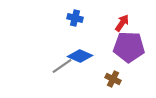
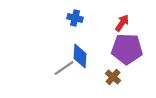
purple pentagon: moved 2 px left, 2 px down
blue diamond: rotated 70 degrees clockwise
gray line: moved 2 px right, 2 px down
brown cross: moved 2 px up; rotated 14 degrees clockwise
